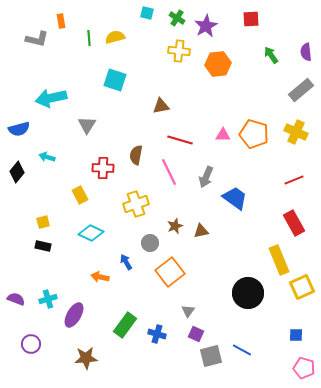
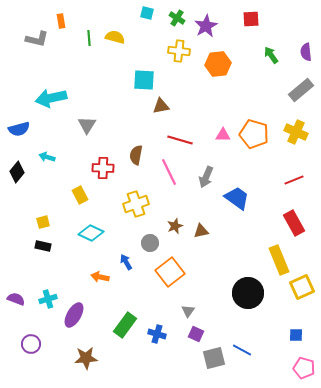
yellow semicircle at (115, 37): rotated 30 degrees clockwise
cyan square at (115, 80): moved 29 px right; rotated 15 degrees counterclockwise
blue trapezoid at (235, 198): moved 2 px right
gray square at (211, 356): moved 3 px right, 2 px down
